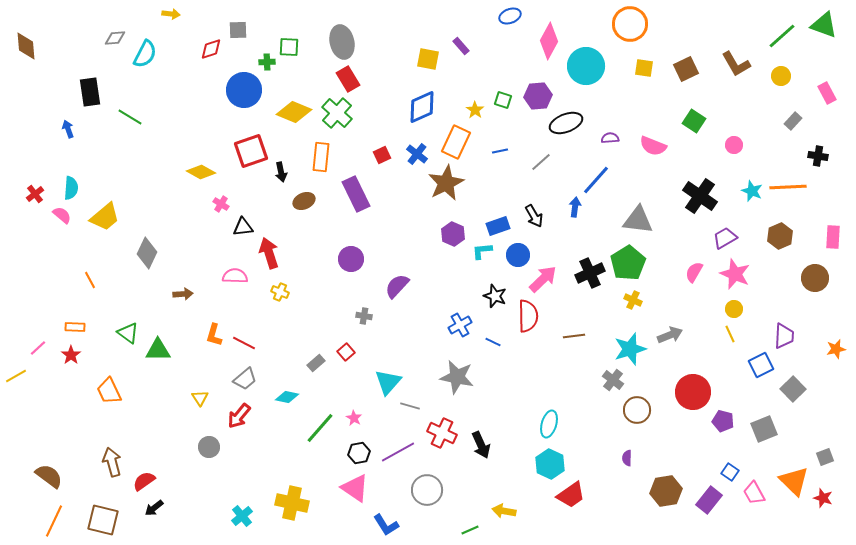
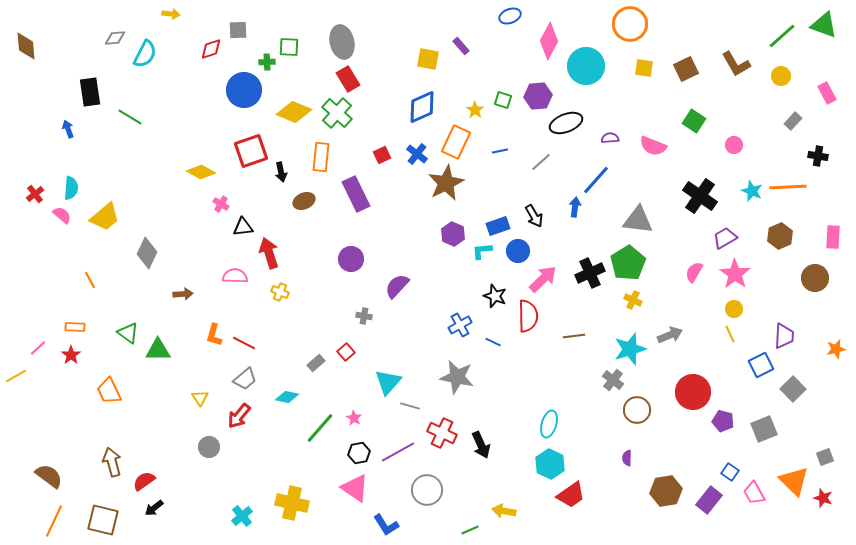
blue circle at (518, 255): moved 4 px up
pink star at (735, 274): rotated 12 degrees clockwise
